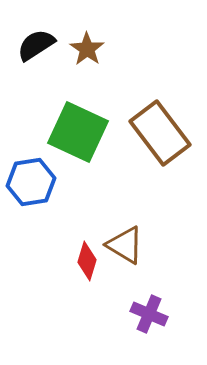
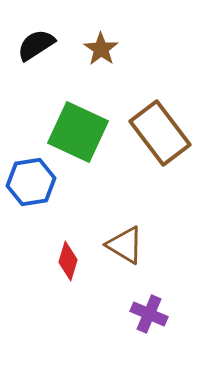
brown star: moved 14 px right
red diamond: moved 19 px left
